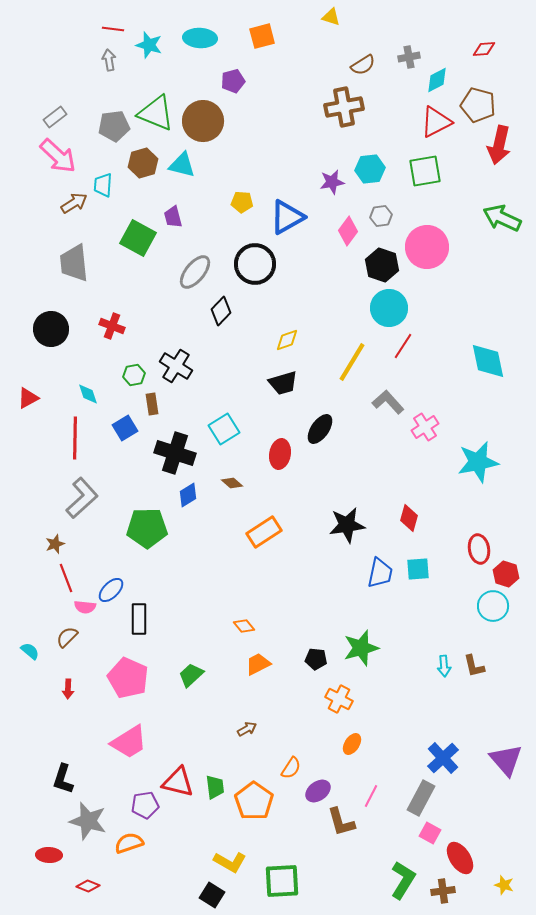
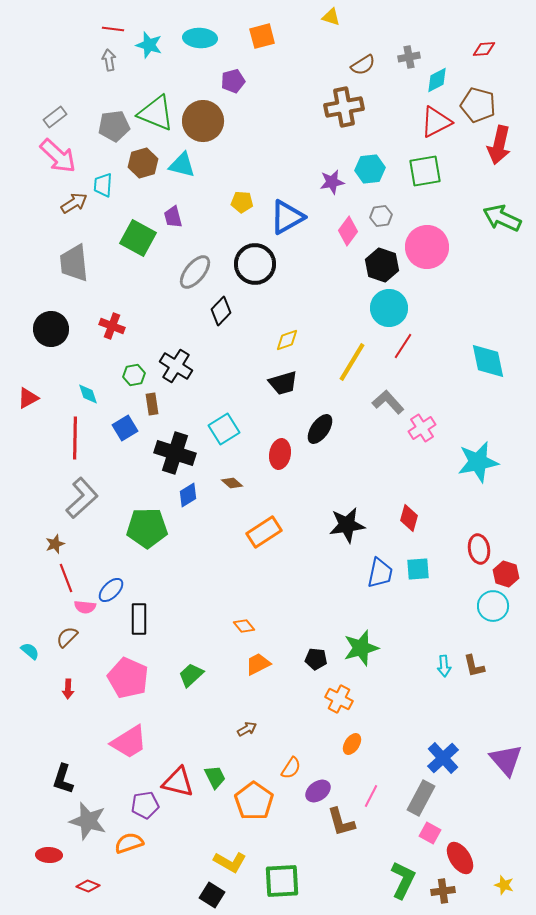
pink cross at (425, 427): moved 3 px left, 1 px down
green trapezoid at (215, 787): moved 10 px up; rotated 20 degrees counterclockwise
green L-shape at (403, 880): rotated 6 degrees counterclockwise
